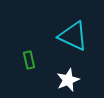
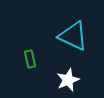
green rectangle: moved 1 px right, 1 px up
